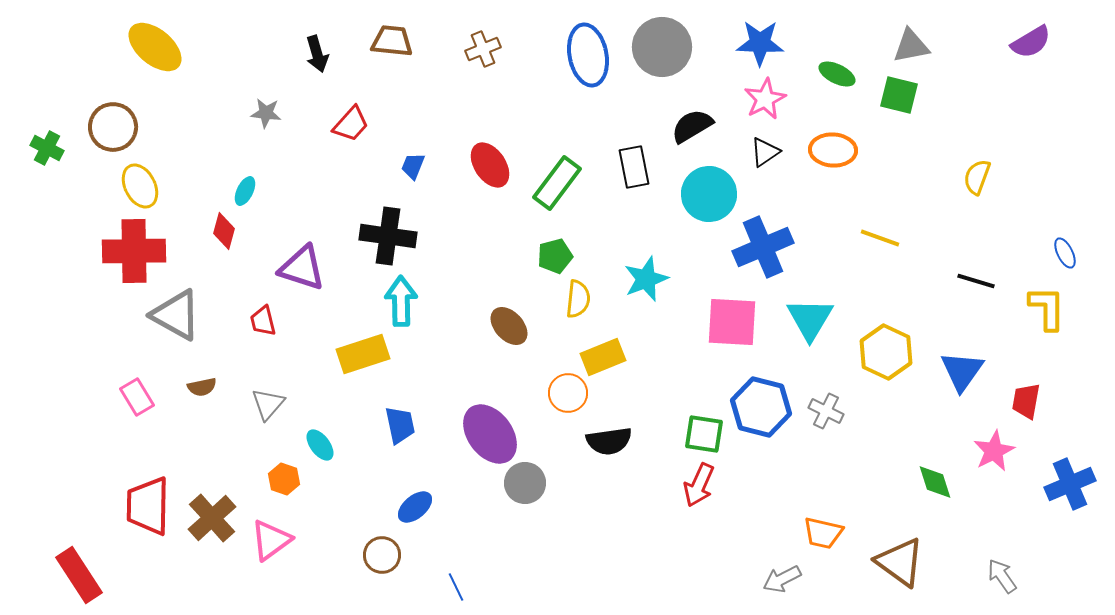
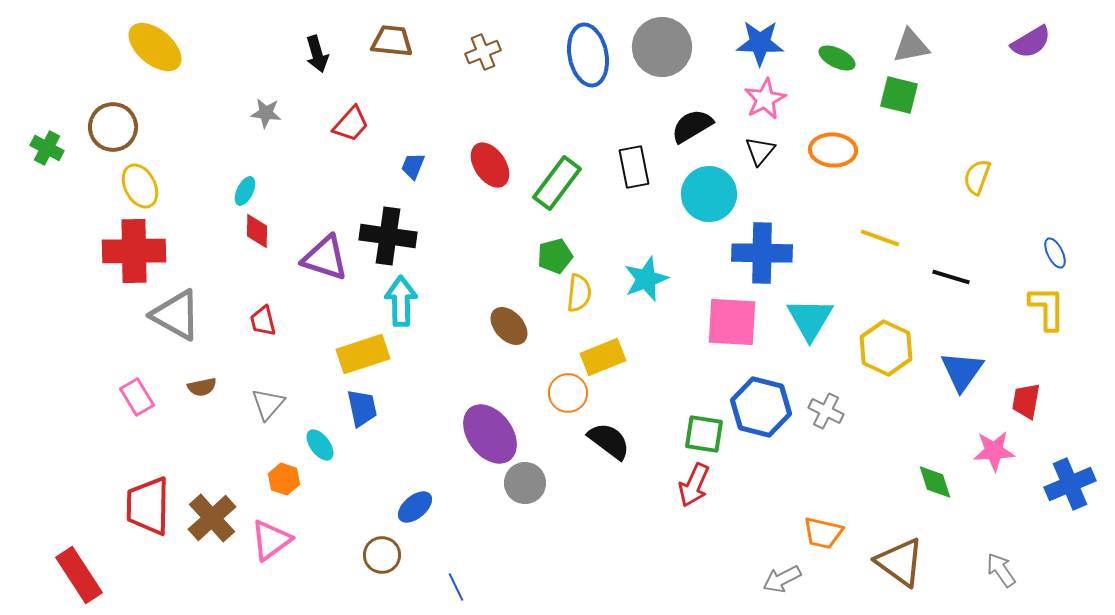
brown cross at (483, 49): moved 3 px down
green ellipse at (837, 74): moved 16 px up
black triangle at (765, 152): moved 5 px left, 1 px up; rotated 16 degrees counterclockwise
red diamond at (224, 231): moved 33 px right; rotated 15 degrees counterclockwise
blue cross at (763, 247): moved 1 px left, 6 px down; rotated 24 degrees clockwise
blue ellipse at (1065, 253): moved 10 px left
purple triangle at (302, 268): moved 23 px right, 10 px up
black line at (976, 281): moved 25 px left, 4 px up
yellow semicircle at (578, 299): moved 1 px right, 6 px up
yellow hexagon at (886, 352): moved 4 px up
blue trapezoid at (400, 425): moved 38 px left, 17 px up
black semicircle at (609, 441): rotated 135 degrees counterclockwise
pink star at (994, 451): rotated 24 degrees clockwise
red arrow at (699, 485): moved 5 px left
gray arrow at (1002, 576): moved 1 px left, 6 px up
